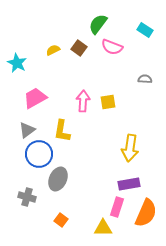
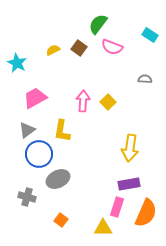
cyan rectangle: moved 5 px right, 5 px down
yellow square: rotated 35 degrees counterclockwise
gray ellipse: rotated 40 degrees clockwise
